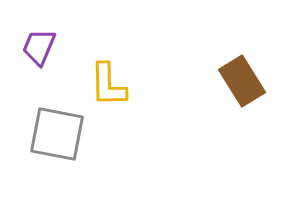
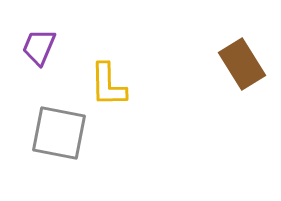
brown rectangle: moved 17 px up
gray square: moved 2 px right, 1 px up
